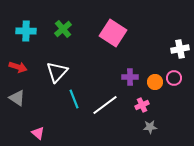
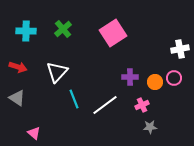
pink square: rotated 24 degrees clockwise
pink triangle: moved 4 px left
